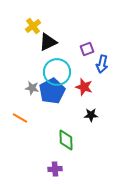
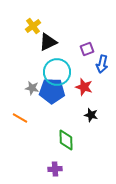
blue pentagon: rotated 30 degrees clockwise
black star: rotated 16 degrees clockwise
